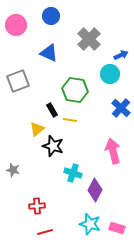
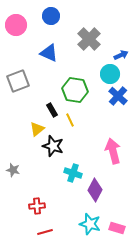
blue cross: moved 3 px left, 12 px up
yellow line: rotated 56 degrees clockwise
